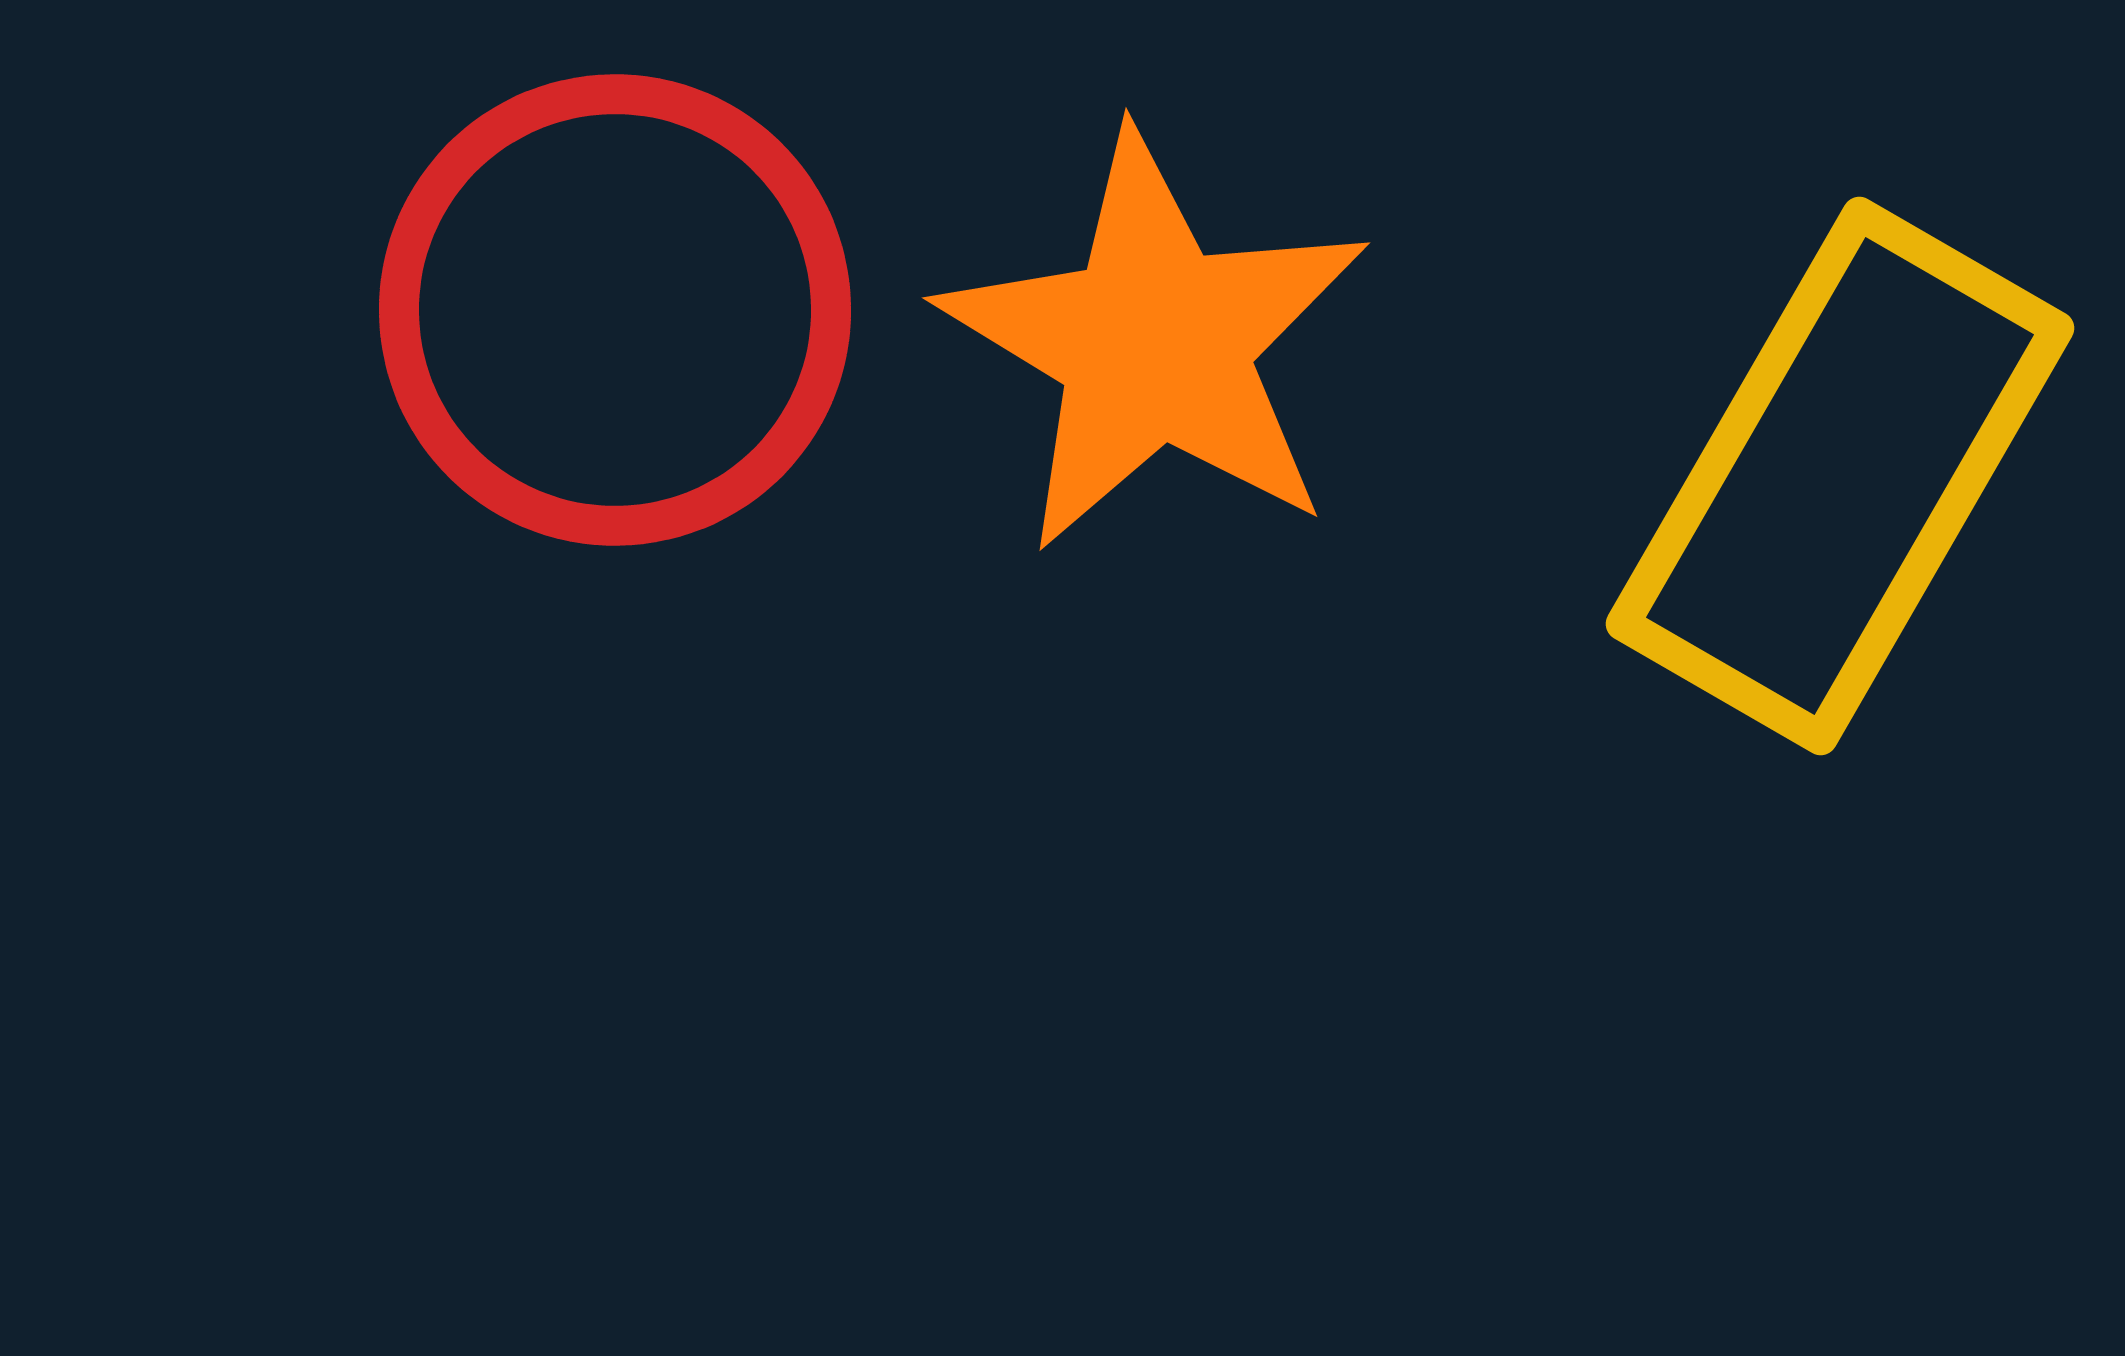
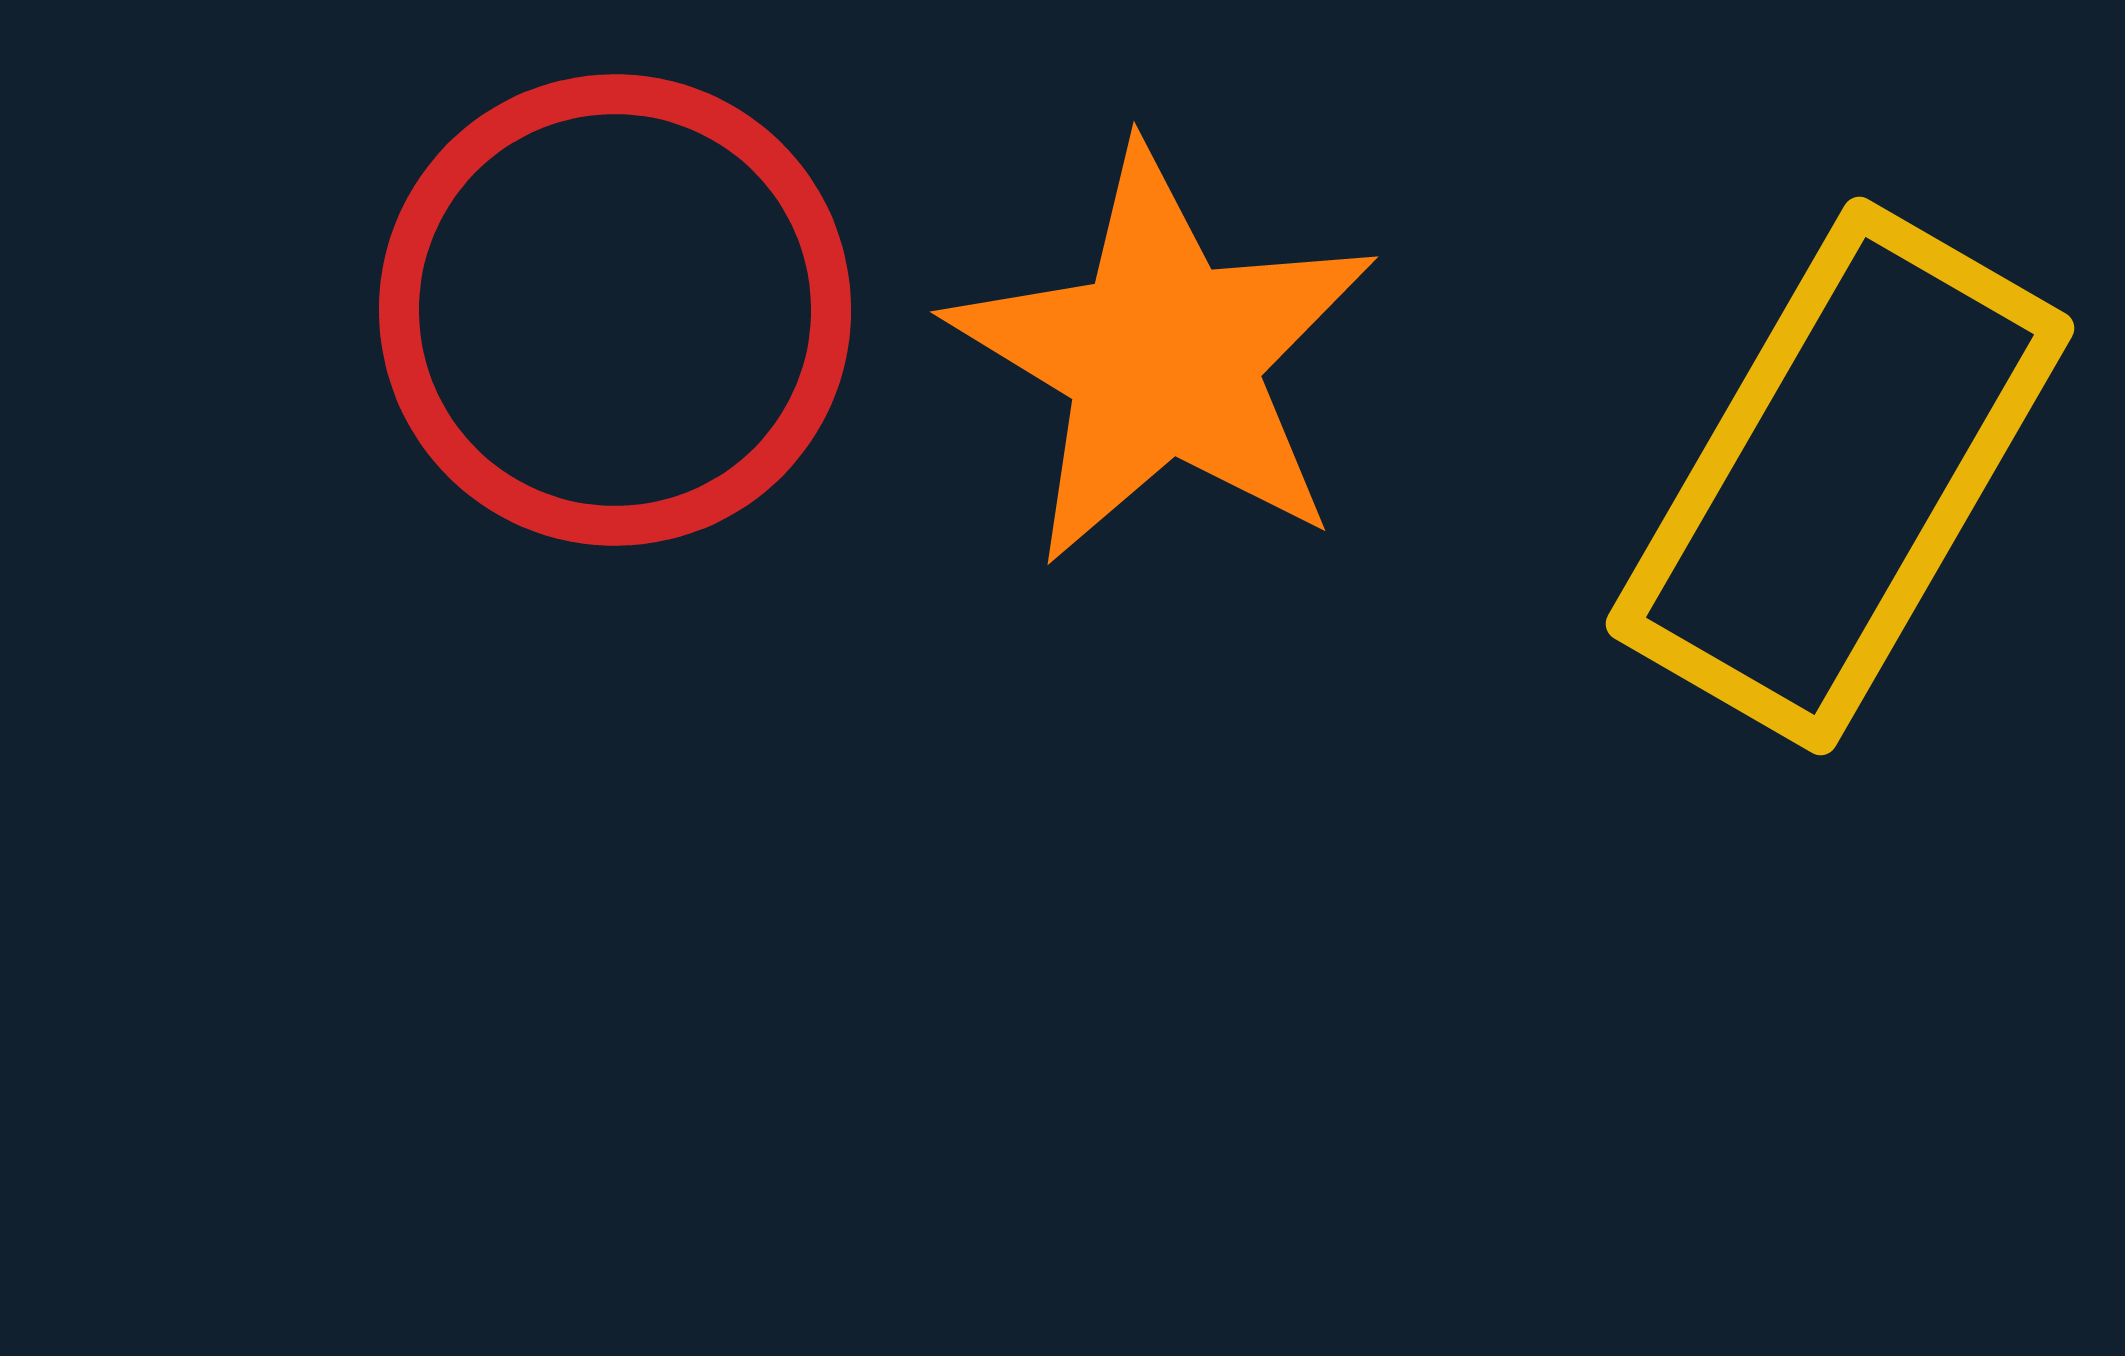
orange star: moved 8 px right, 14 px down
